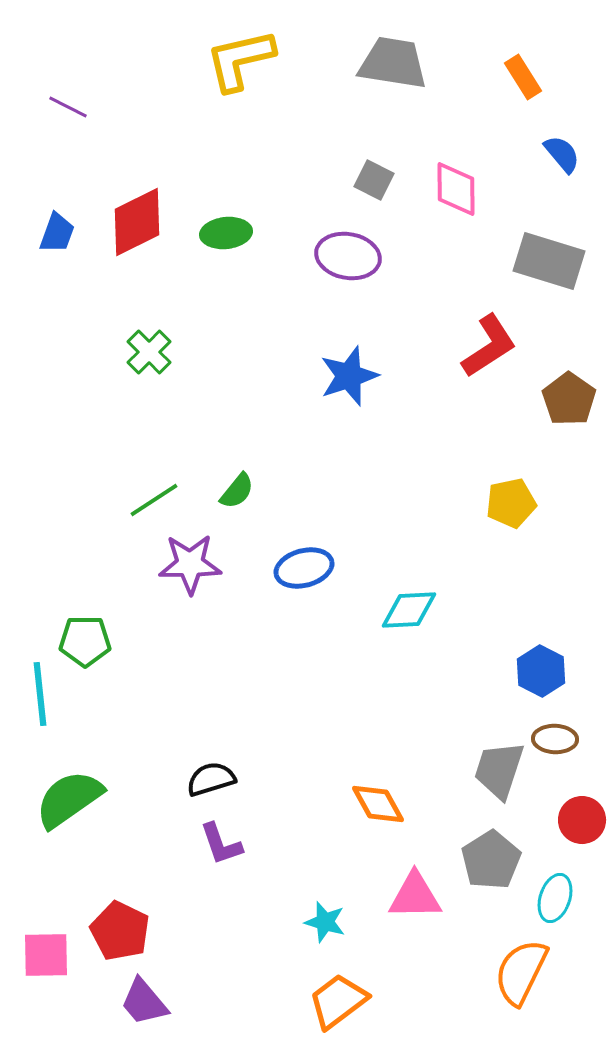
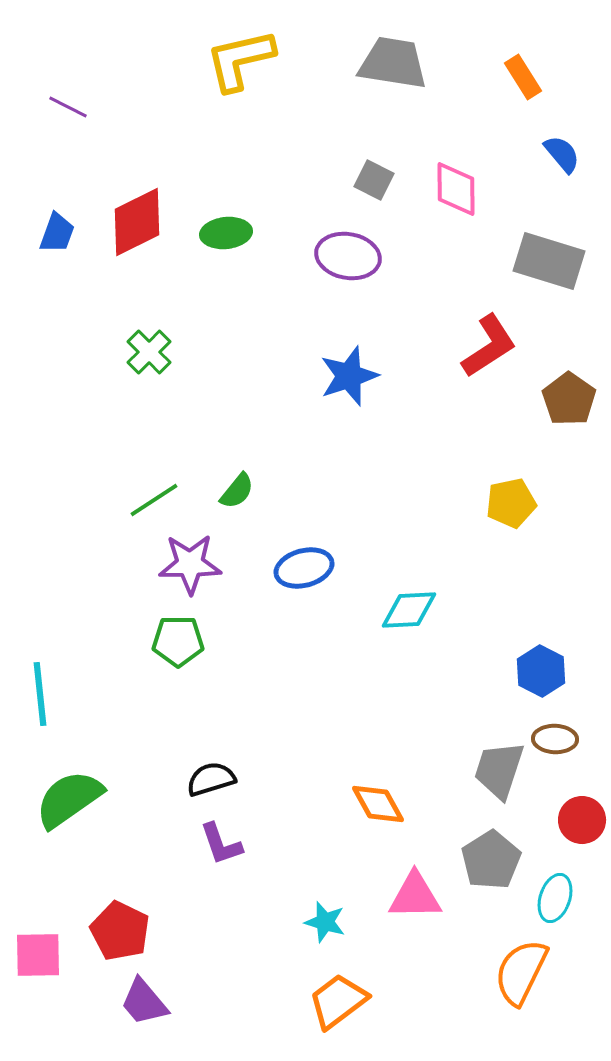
green pentagon at (85, 641): moved 93 px right
pink square at (46, 955): moved 8 px left
